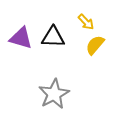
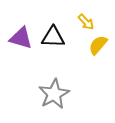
yellow semicircle: moved 3 px right
